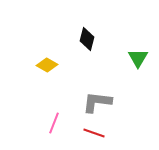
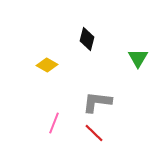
red line: rotated 25 degrees clockwise
